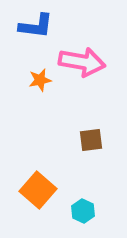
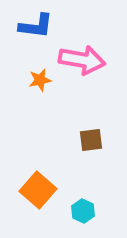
pink arrow: moved 2 px up
